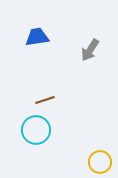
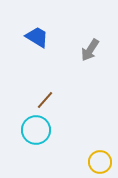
blue trapezoid: rotated 40 degrees clockwise
brown line: rotated 30 degrees counterclockwise
